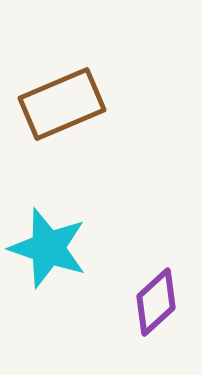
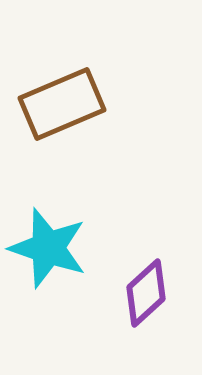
purple diamond: moved 10 px left, 9 px up
